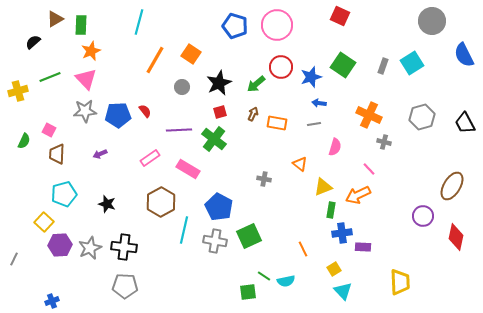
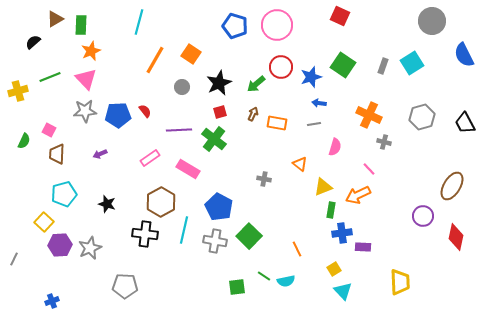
green square at (249, 236): rotated 20 degrees counterclockwise
black cross at (124, 247): moved 21 px right, 13 px up
orange line at (303, 249): moved 6 px left
green square at (248, 292): moved 11 px left, 5 px up
